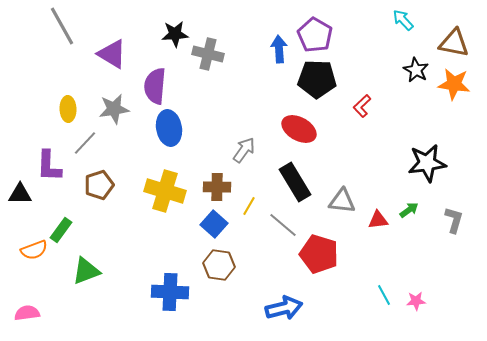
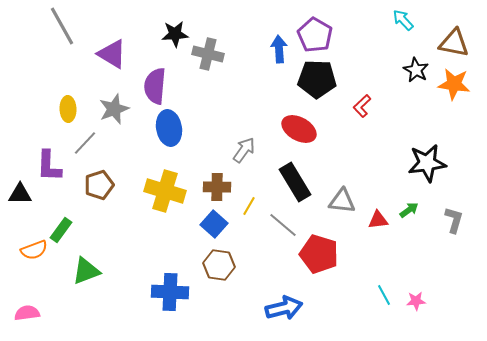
gray star at (114, 109): rotated 12 degrees counterclockwise
